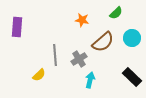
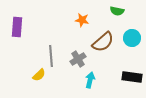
green semicircle: moved 1 px right, 2 px up; rotated 56 degrees clockwise
gray line: moved 4 px left, 1 px down
gray cross: moved 1 px left
black rectangle: rotated 36 degrees counterclockwise
